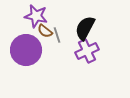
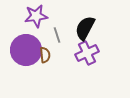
purple star: rotated 20 degrees counterclockwise
brown semicircle: moved 24 px down; rotated 133 degrees counterclockwise
purple cross: moved 2 px down
